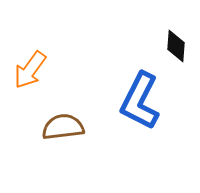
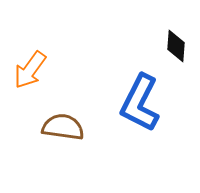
blue L-shape: moved 2 px down
brown semicircle: rotated 15 degrees clockwise
